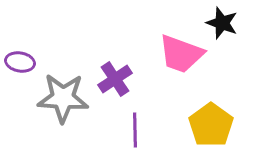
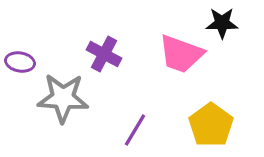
black star: rotated 20 degrees counterclockwise
purple cross: moved 11 px left, 25 px up; rotated 28 degrees counterclockwise
purple line: rotated 32 degrees clockwise
